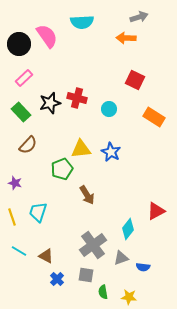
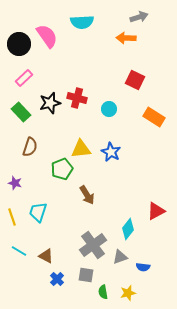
brown semicircle: moved 2 px right, 2 px down; rotated 24 degrees counterclockwise
gray triangle: moved 1 px left, 1 px up
yellow star: moved 1 px left, 4 px up; rotated 21 degrees counterclockwise
